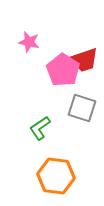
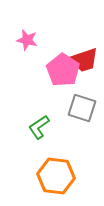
pink star: moved 2 px left, 2 px up
green L-shape: moved 1 px left, 1 px up
